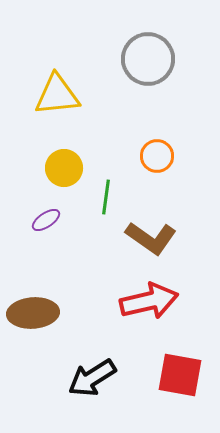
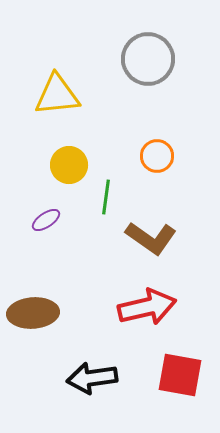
yellow circle: moved 5 px right, 3 px up
red arrow: moved 2 px left, 6 px down
black arrow: rotated 24 degrees clockwise
